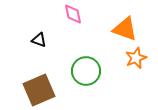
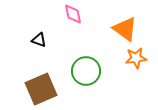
orange triangle: rotated 16 degrees clockwise
orange star: rotated 15 degrees clockwise
brown square: moved 2 px right, 1 px up
